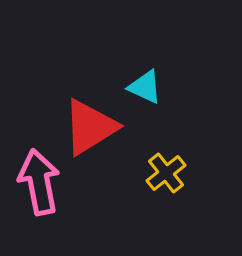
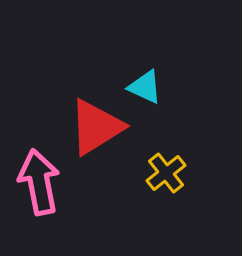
red triangle: moved 6 px right
